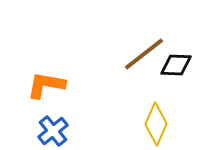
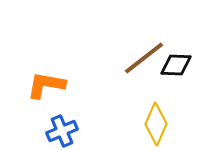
brown line: moved 4 px down
blue cross: moved 9 px right; rotated 16 degrees clockwise
